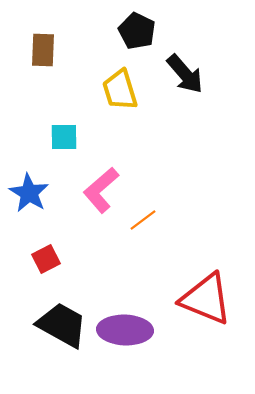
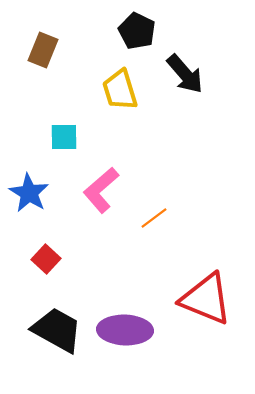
brown rectangle: rotated 20 degrees clockwise
orange line: moved 11 px right, 2 px up
red square: rotated 20 degrees counterclockwise
black trapezoid: moved 5 px left, 5 px down
